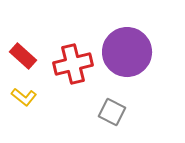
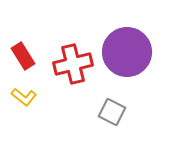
red rectangle: rotated 16 degrees clockwise
